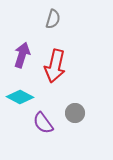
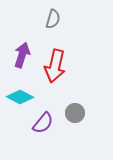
purple semicircle: rotated 105 degrees counterclockwise
